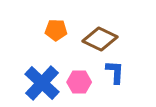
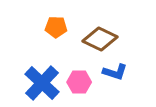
orange pentagon: moved 3 px up
blue L-shape: rotated 105 degrees clockwise
